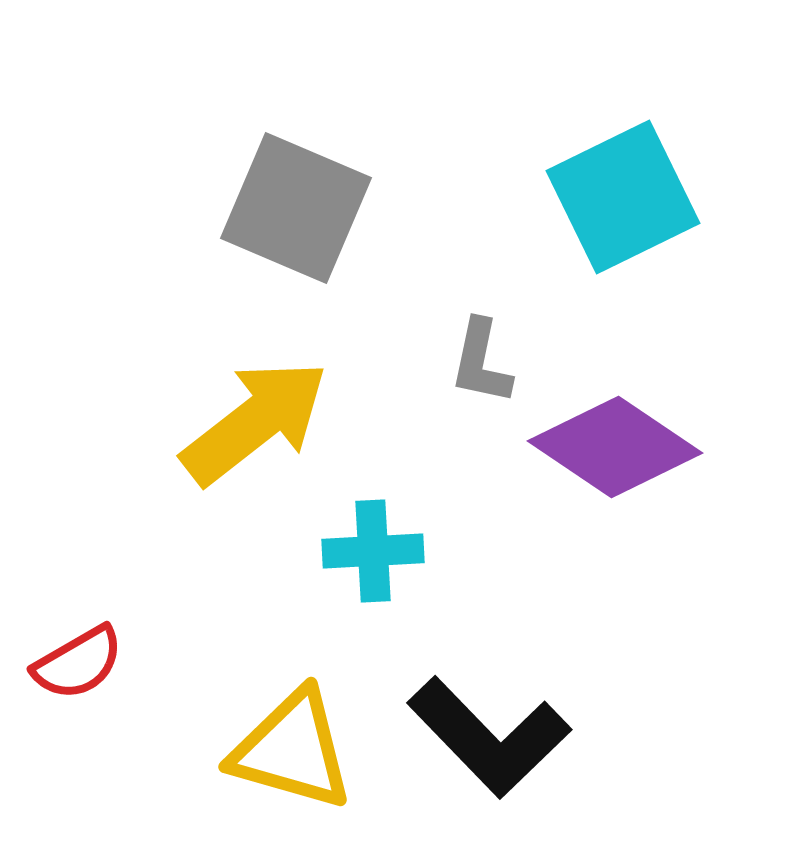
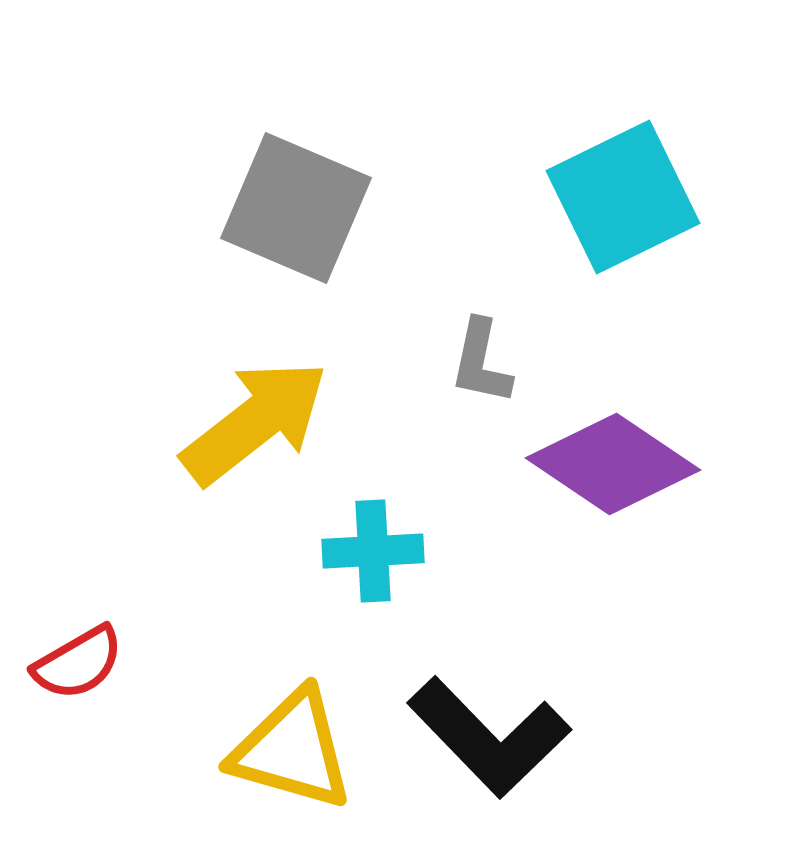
purple diamond: moved 2 px left, 17 px down
